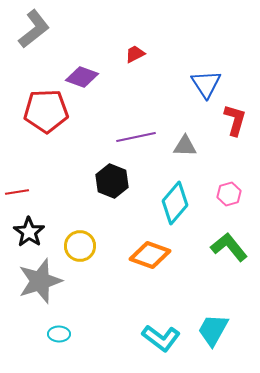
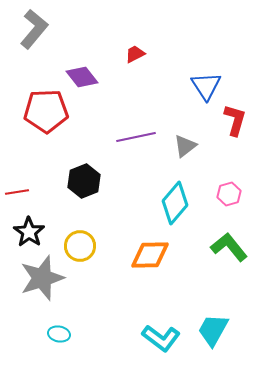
gray L-shape: rotated 12 degrees counterclockwise
purple diamond: rotated 32 degrees clockwise
blue triangle: moved 2 px down
gray triangle: rotated 40 degrees counterclockwise
black hexagon: moved 28 px left; rotated 16 degrees clockwise
orange diamond: rotated 21 degrees counterclockwise
gray star: moved 2 px right, 3 px up
cyan ellipse: rotated 10 degrees clockwise
